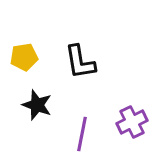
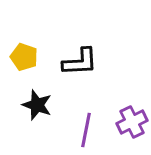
yellow pentagon: rotated 28 degrees clockwise
black L-shape: rotated 84 degrees counterclockwise
purple line: moved 4 px right, 4 px up
